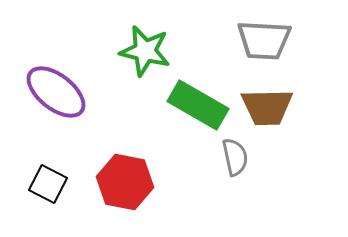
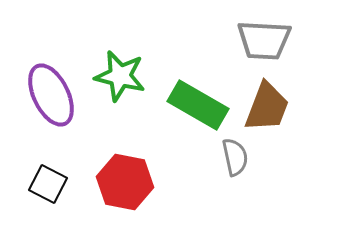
green star: moved 25 px left, 25 px down
purple ellipse: moved 5 px left, 3 px down; rotated 26 degrees clockwise
brown trapezoid: rotated 68 degrees counterclockwise
